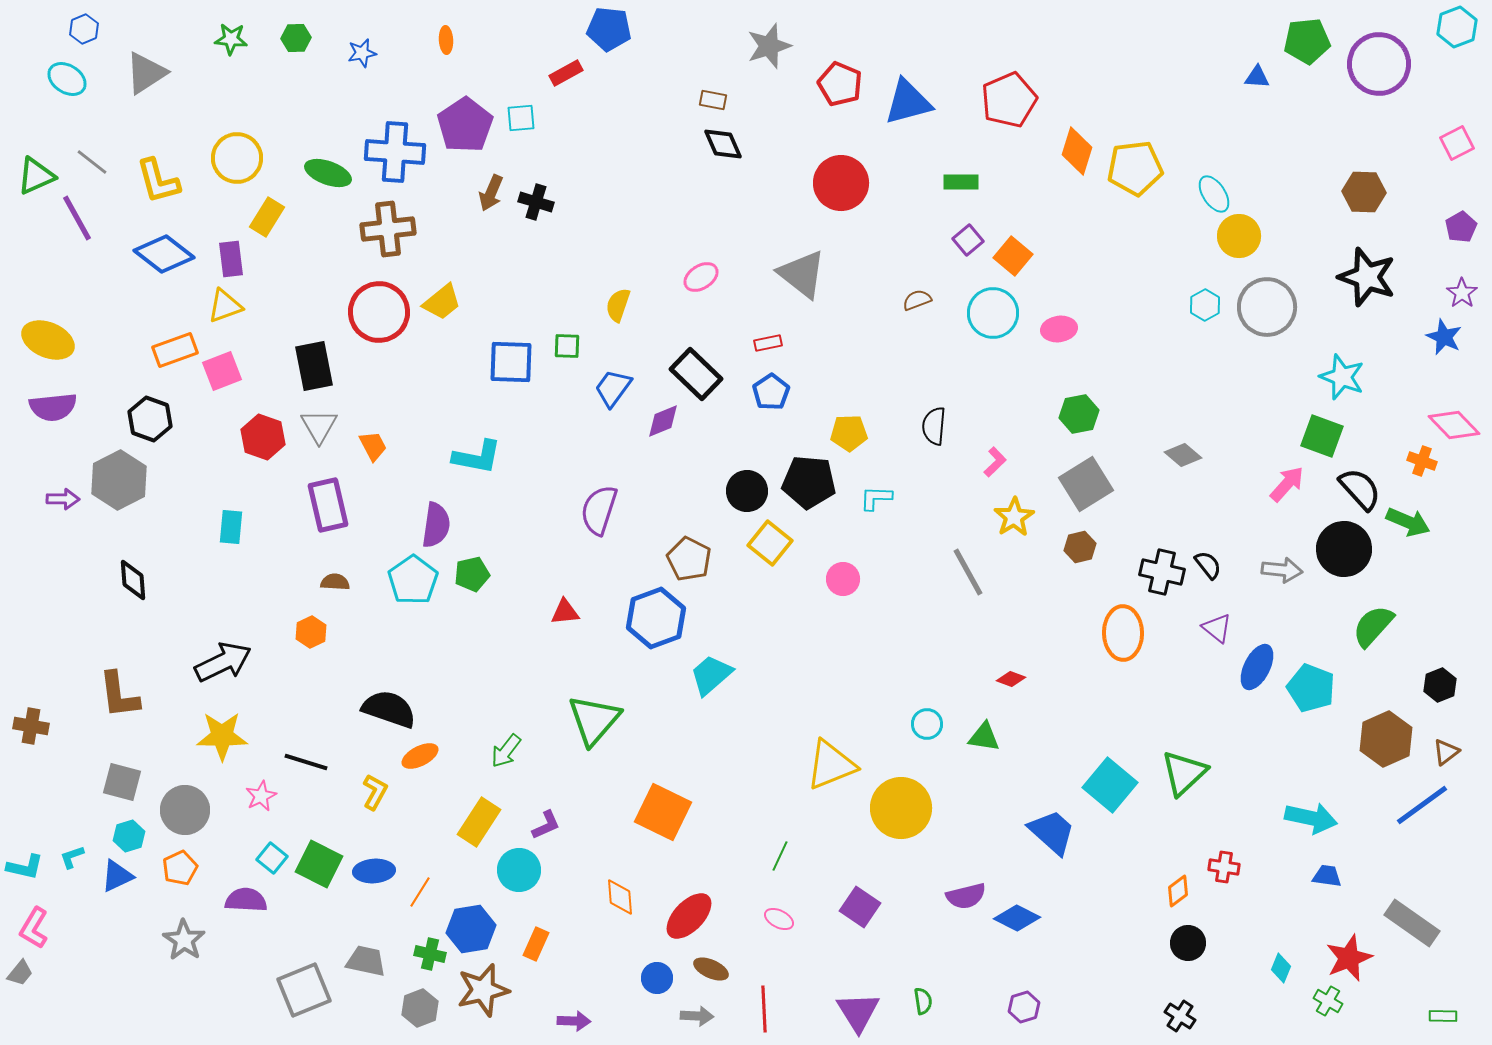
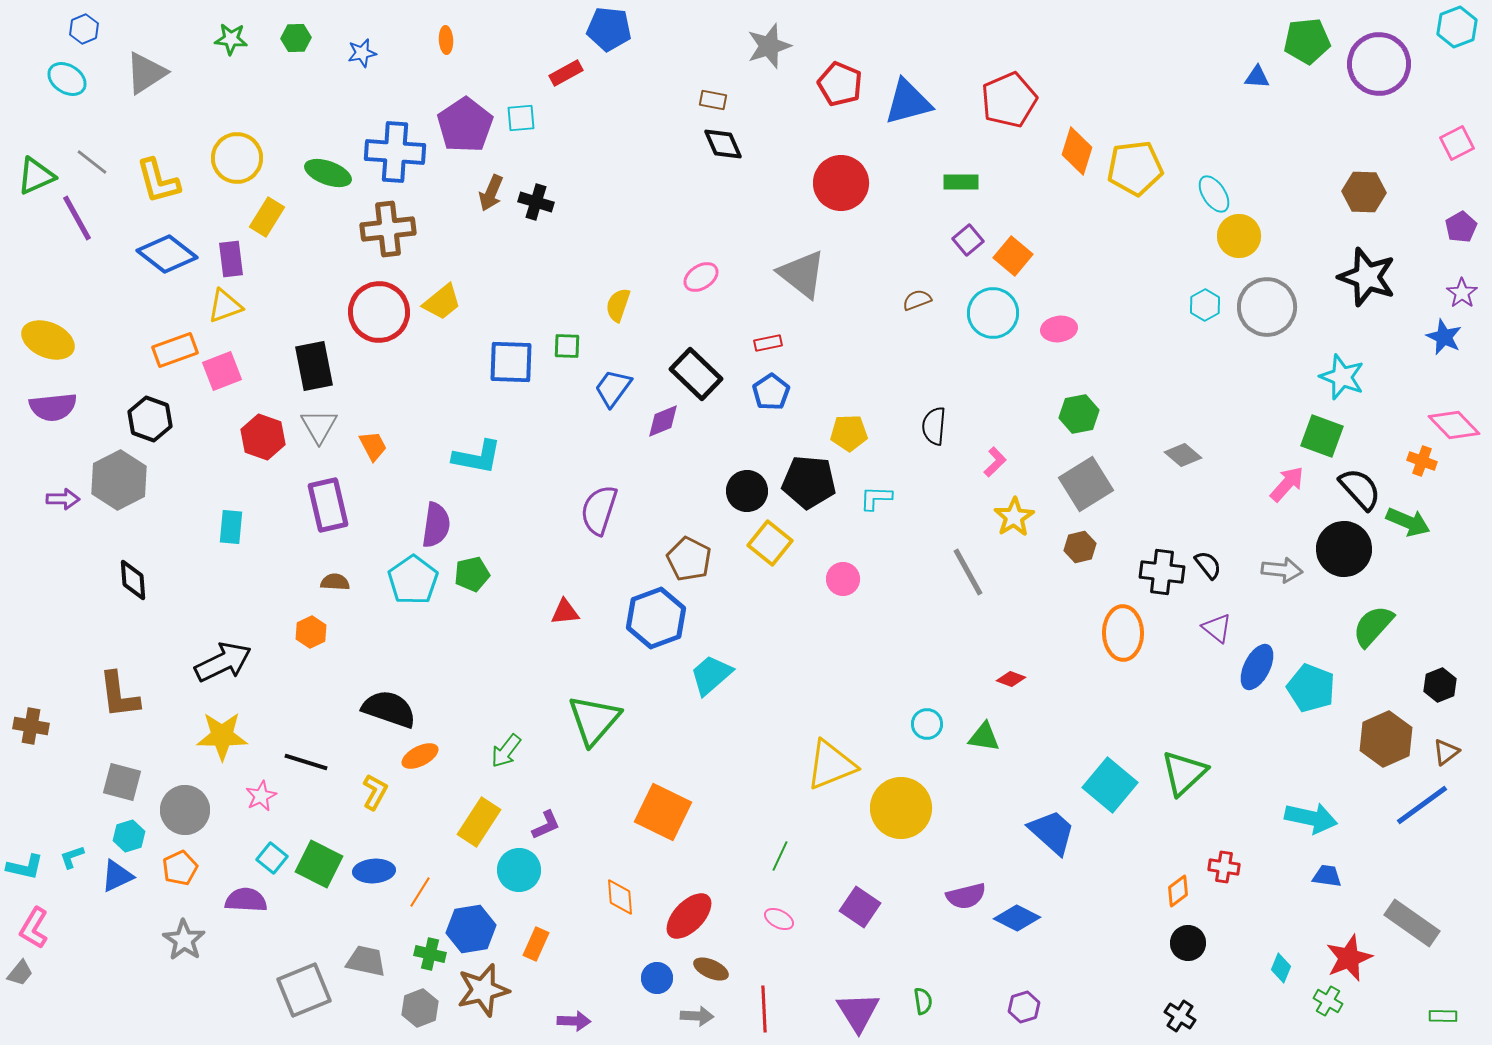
blue diamond at (164, 254): moved 3 px right
black cross at (1162, 572): rotated 6 degrees counterclockwise
